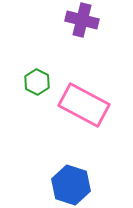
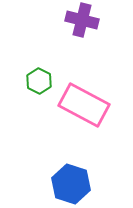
green hexagon: moved 2 px right, 1 px up
blue hexagon: moved 1 px up
